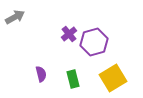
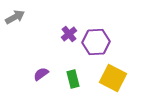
purple hexagon: moved 2 px right; rotated 12 degrees clockwise
purple semicircle: rotated 112 degrees counterclockwise
yellow square: rotated 32 degrees counterclockwise
